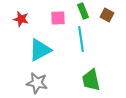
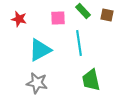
green rectangle: rotated 21 degrees counterclockwise
brown square: rotated 16 degrees counterclockwise
red star: moved 2 px left
cyan line: moved 2 px left, 4 px down
